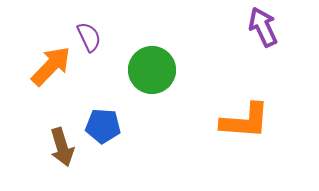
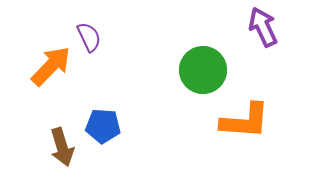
green circle: moved 51 px right
